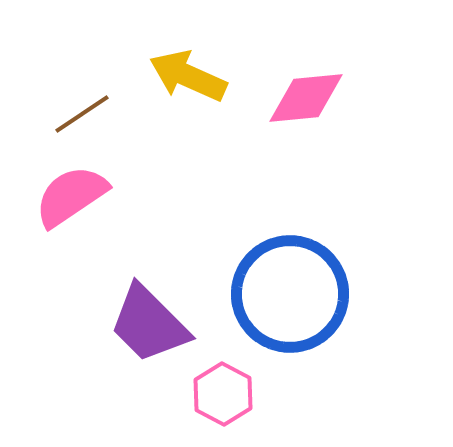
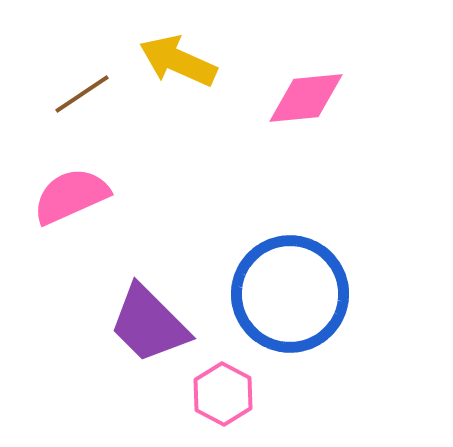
yellow arrow: moved 10 px left, 15 px up
brown line: moved 20 px up
pink semicircle: rotated 10 degrees clockwise
